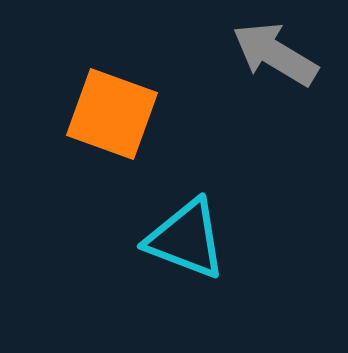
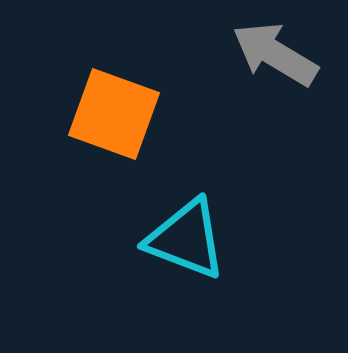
orange square: moved 2 px right
